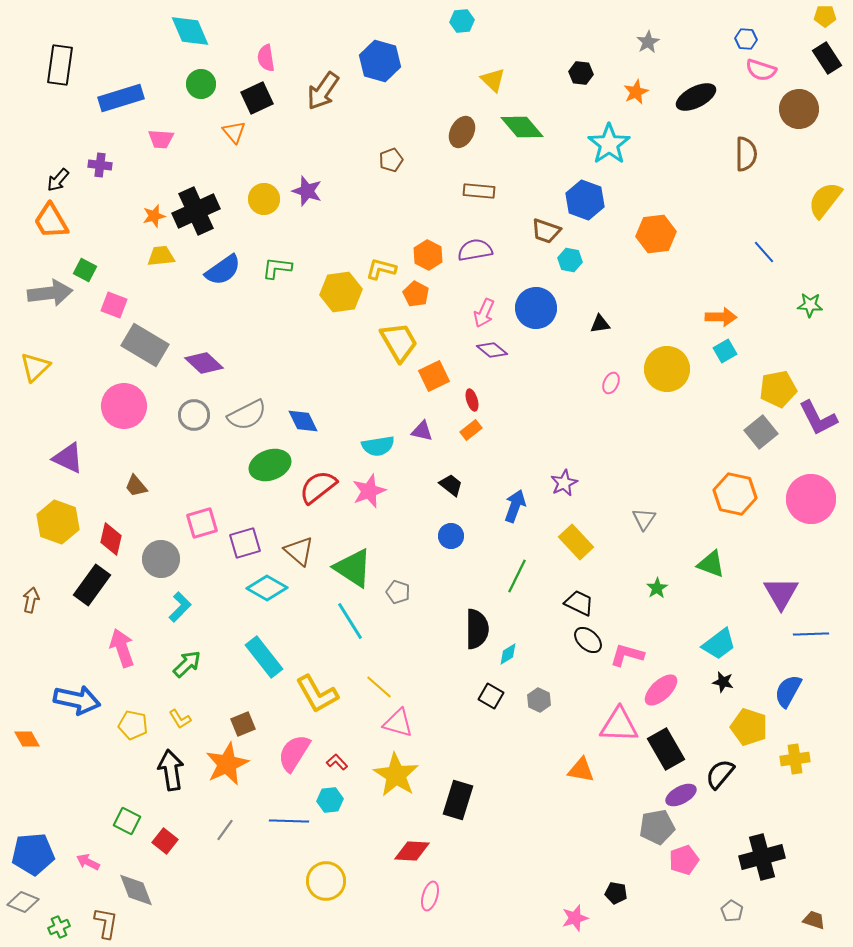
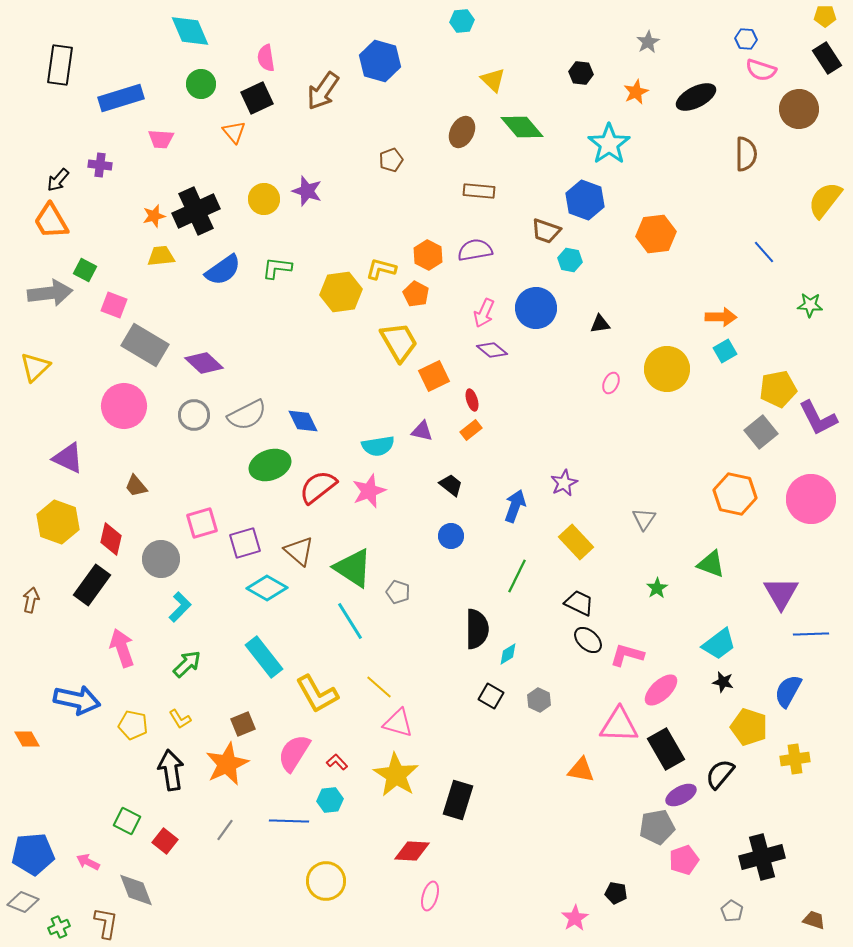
pink star at (575, 918): rotated 16 degrees counterclockwise
